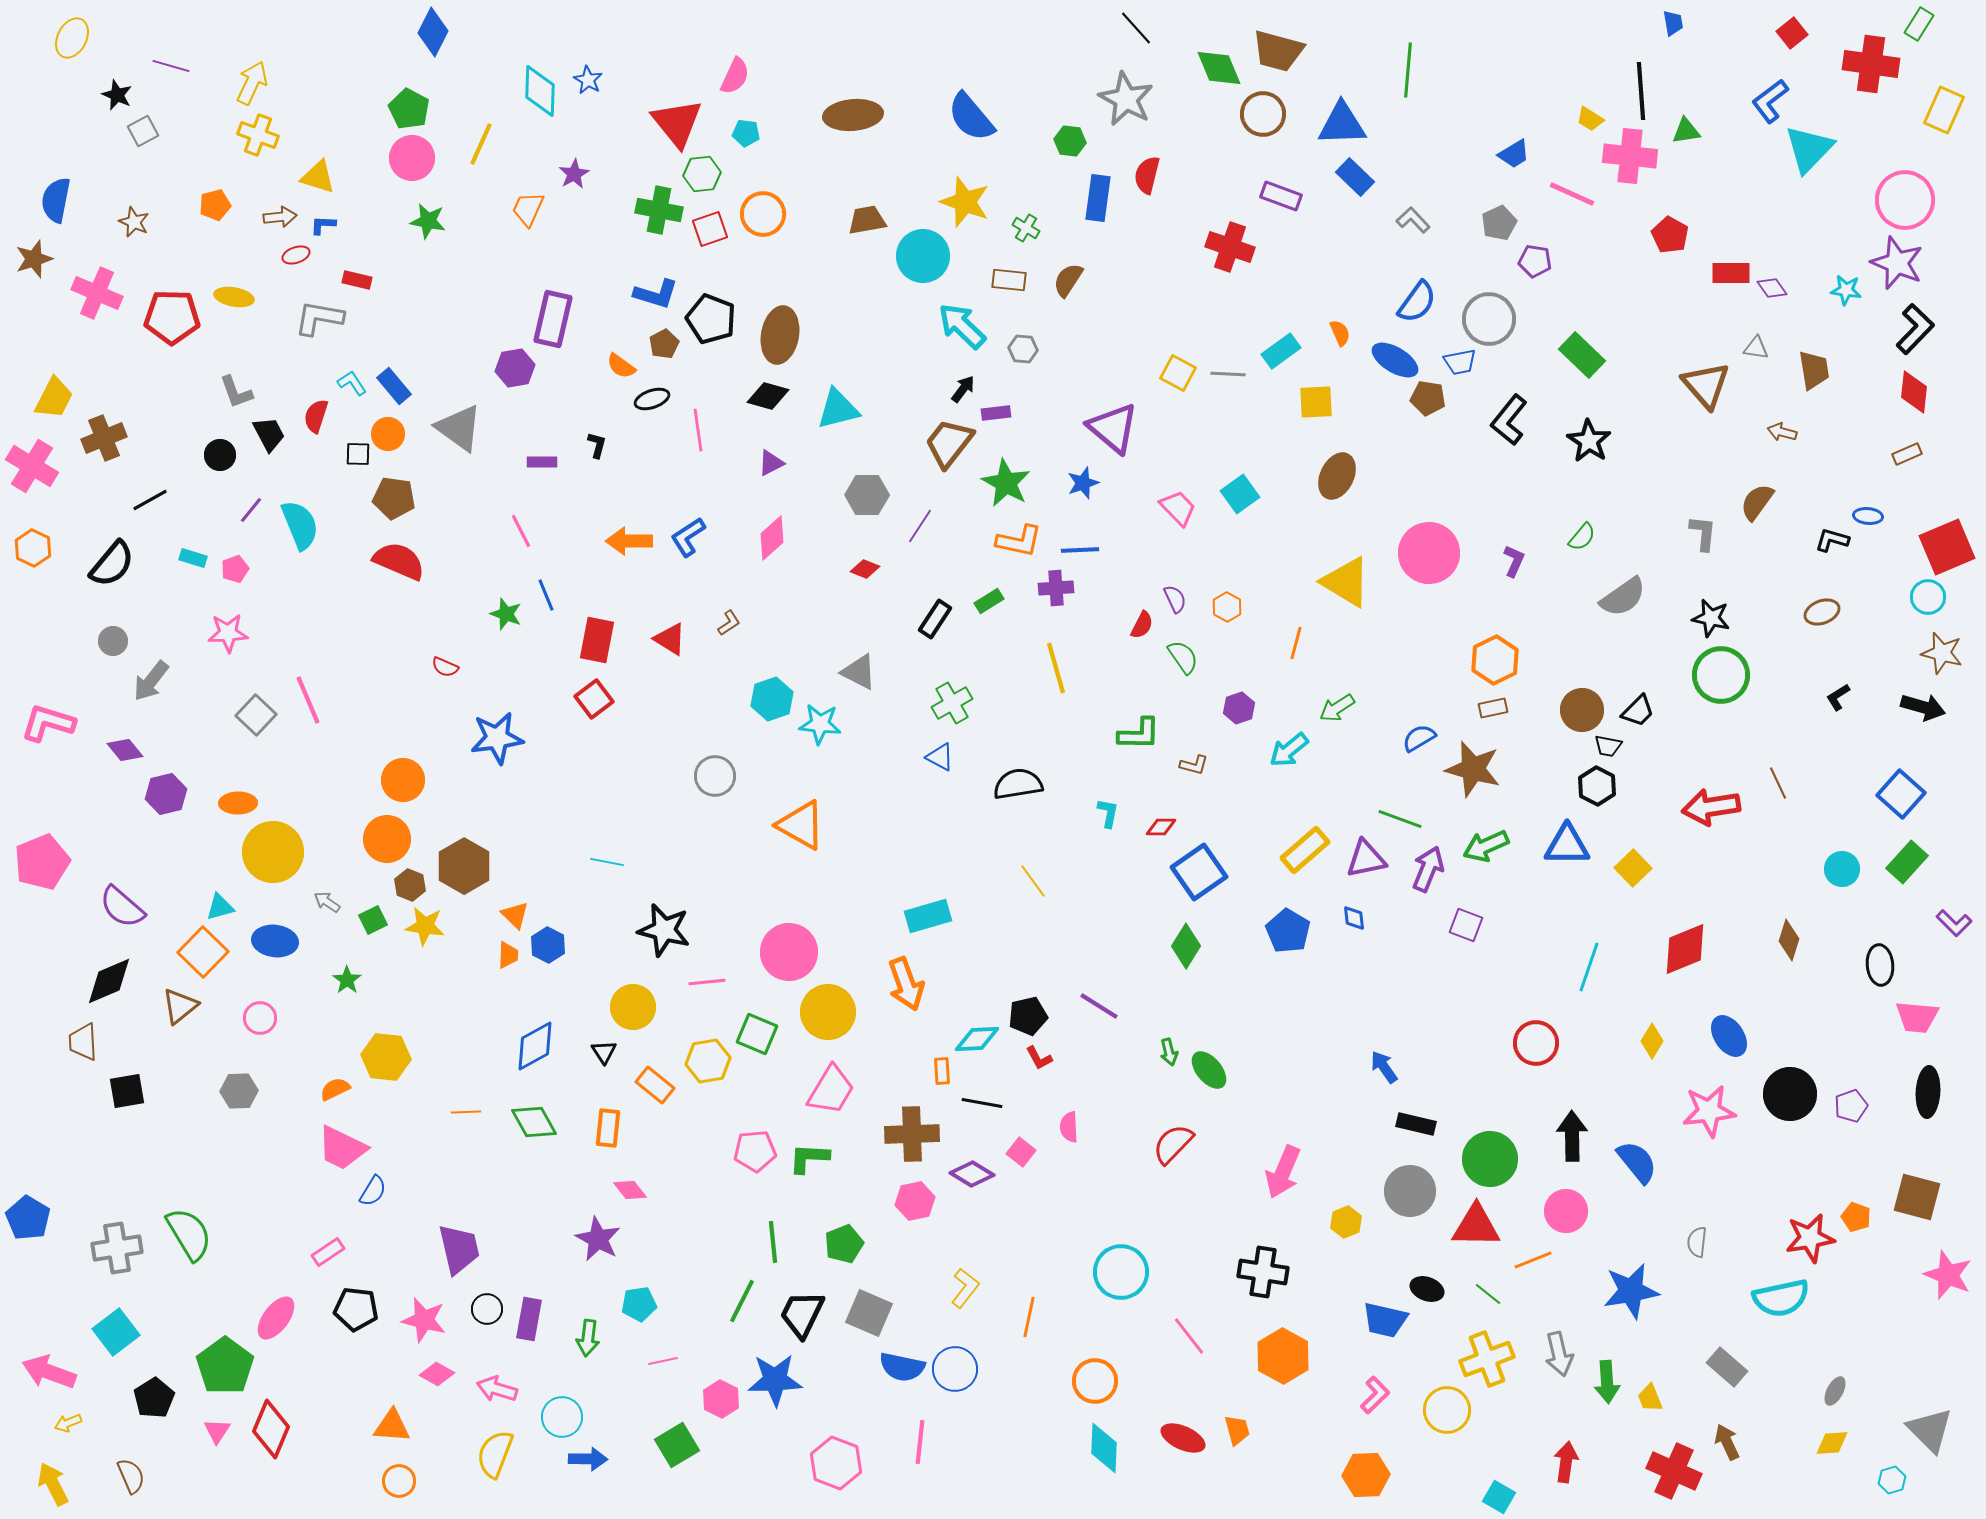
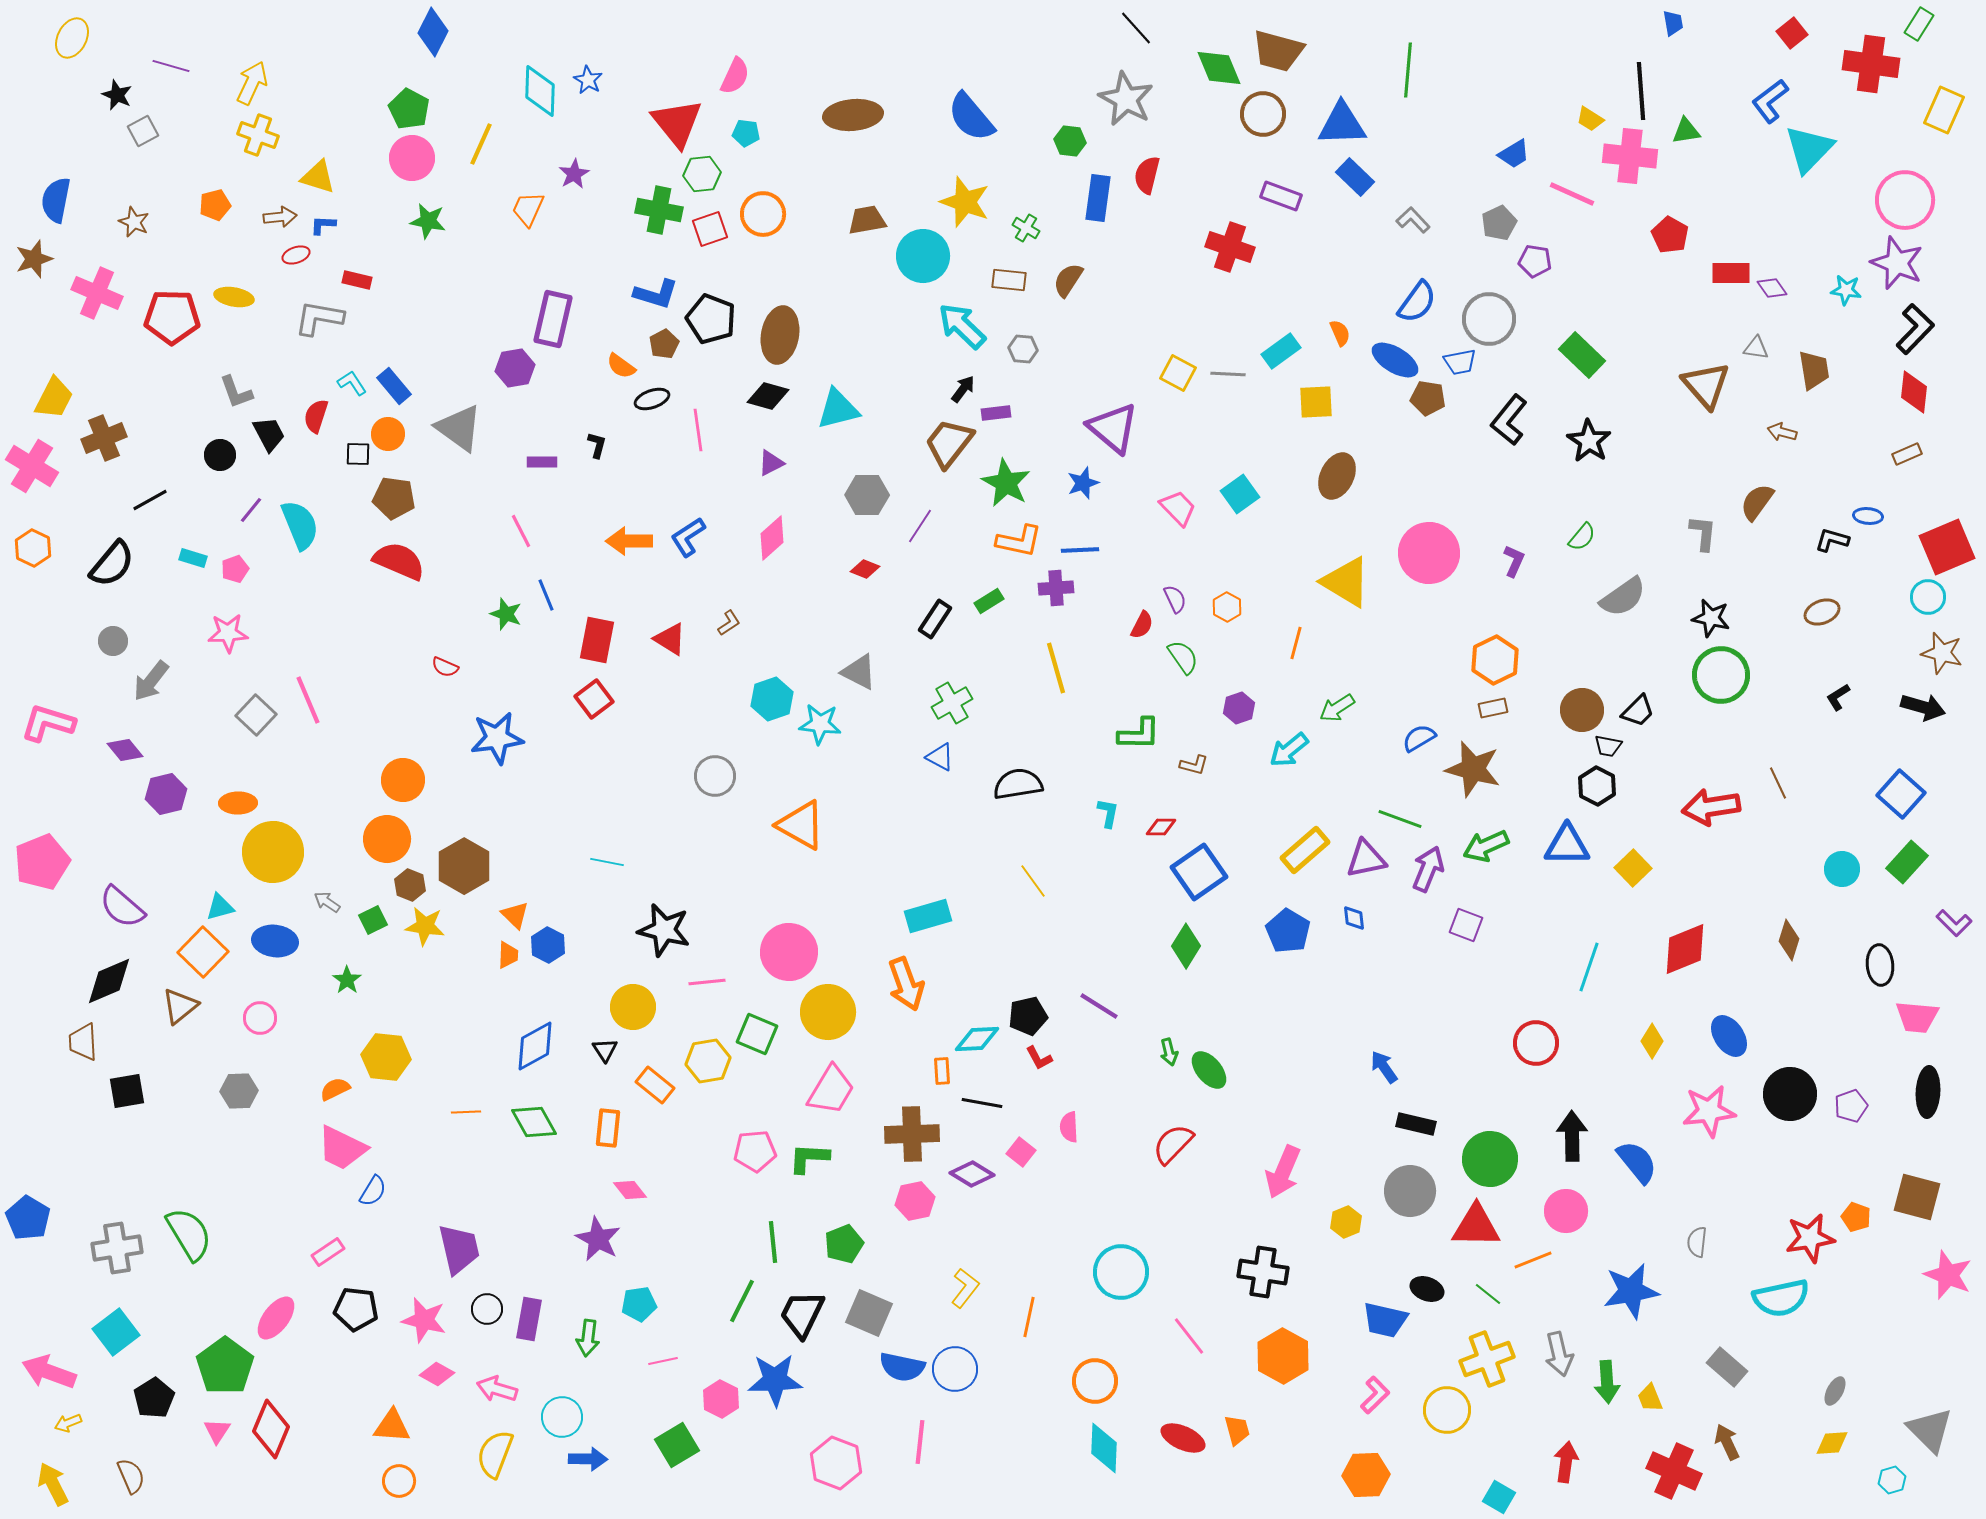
black triangle at (604, 1052): moved 1 px right, 2 px up
